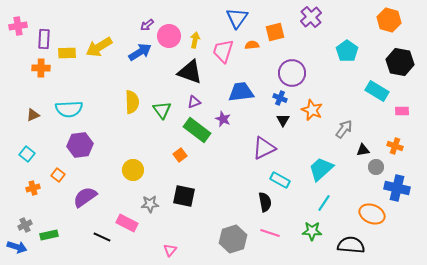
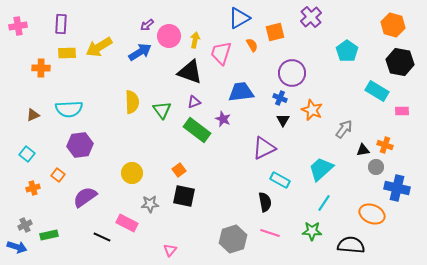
blue triangle at (237, 18): moved 2 px right; rotated 25 degrees clockwise
orange hexagon at (389, 20): moved 4 px right, 5 px down
purple rectangle at (44, 39): moved 17 px right, 15 px up
orange semicircle at (252, 45): rotated 64 degrees clockwise
pink trapezoid at (223, 51): moved 2 px left, 2 px down
orange cross at (395, 146): moved 10 px left, 1 px up
orange square at (180, 155): moved 1 px left, 15 px down
yellow circle at (133, 170): moved 1 px left, 3 px down
